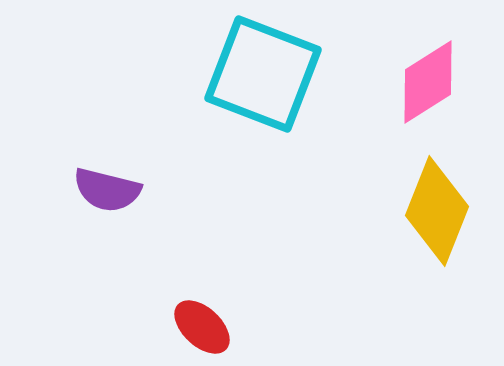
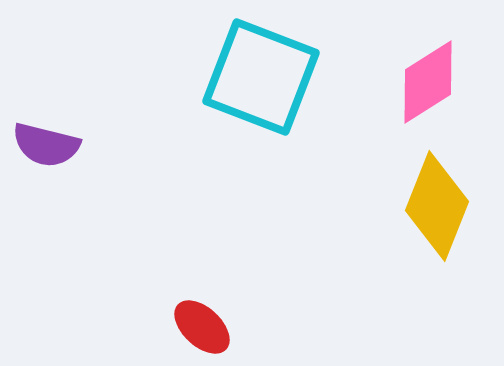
cyan square: moved 2 px left, 3 px down
purple semicircle: moved 61 px left, 45 px up
yellow diamond: moved 5 px up
